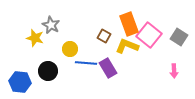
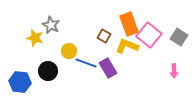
yellow circle: moved 1 px left, 2 px down
blue line: rotated 15 degrees clockwise
